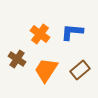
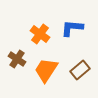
blue L-shape: moved 4 px up
